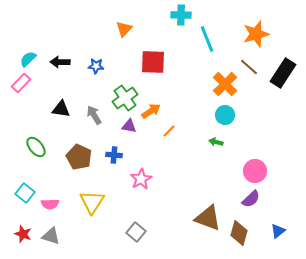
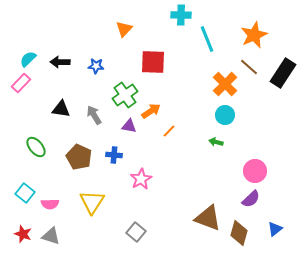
orange star: moved 2 px left, 1 px down; rotated 8 degrees counterclockwise
green cross: moved 3 px up
blue triangle: moved 3 px left, 2 px up
